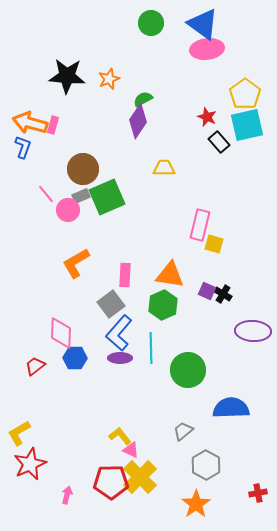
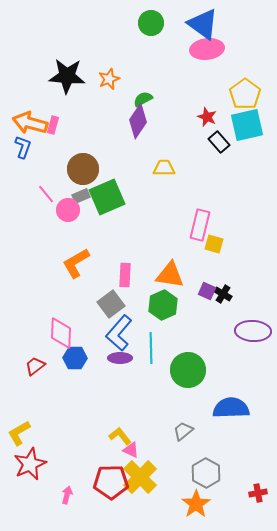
gray hexagon at (206, 465): moved 8 px down
